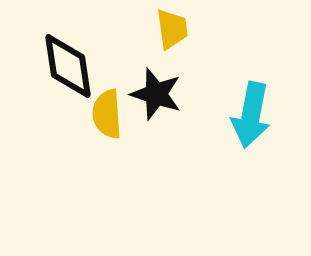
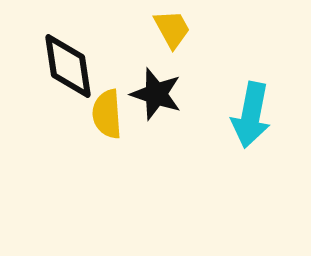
yellow trapezoid: rotated 21 degrees counterclockwise
